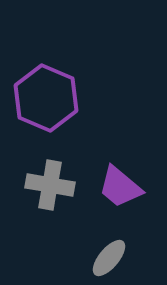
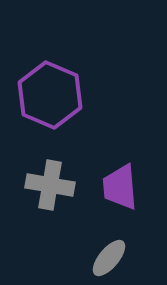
purple hexagon: moved 4 px right, 3 px up
purple trapezoid: rotated 45 degrees clockwise
